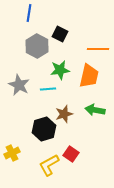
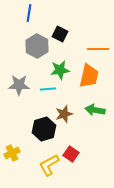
gray star: rotated 25 degrees counterclockwise
